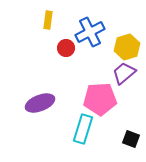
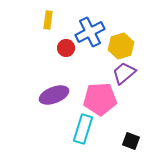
yellow hexagon: moved 6 px left, 1 px up
purple ellipse: moved 14 px right, 8 px up
black square: moved 2 px down
